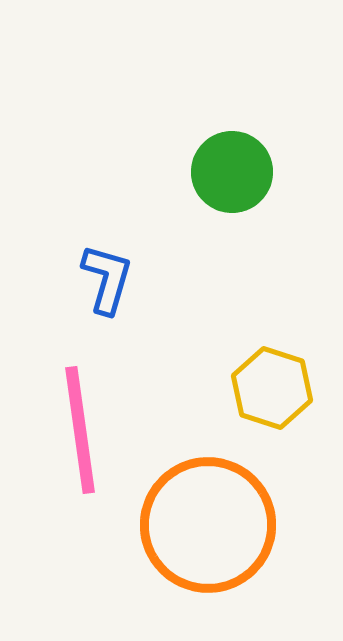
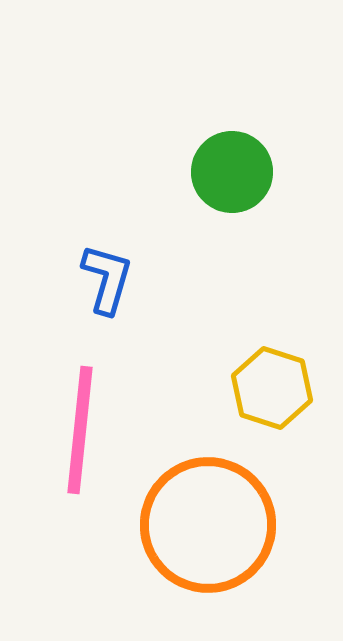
pink line: rotated 14 degrees clockwise
